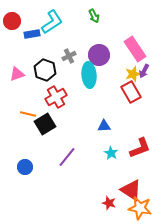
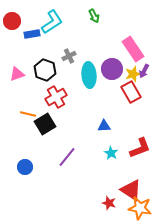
pink rectangle: moved 2 px left
purple circle: moved 13 px right, 14 px down
